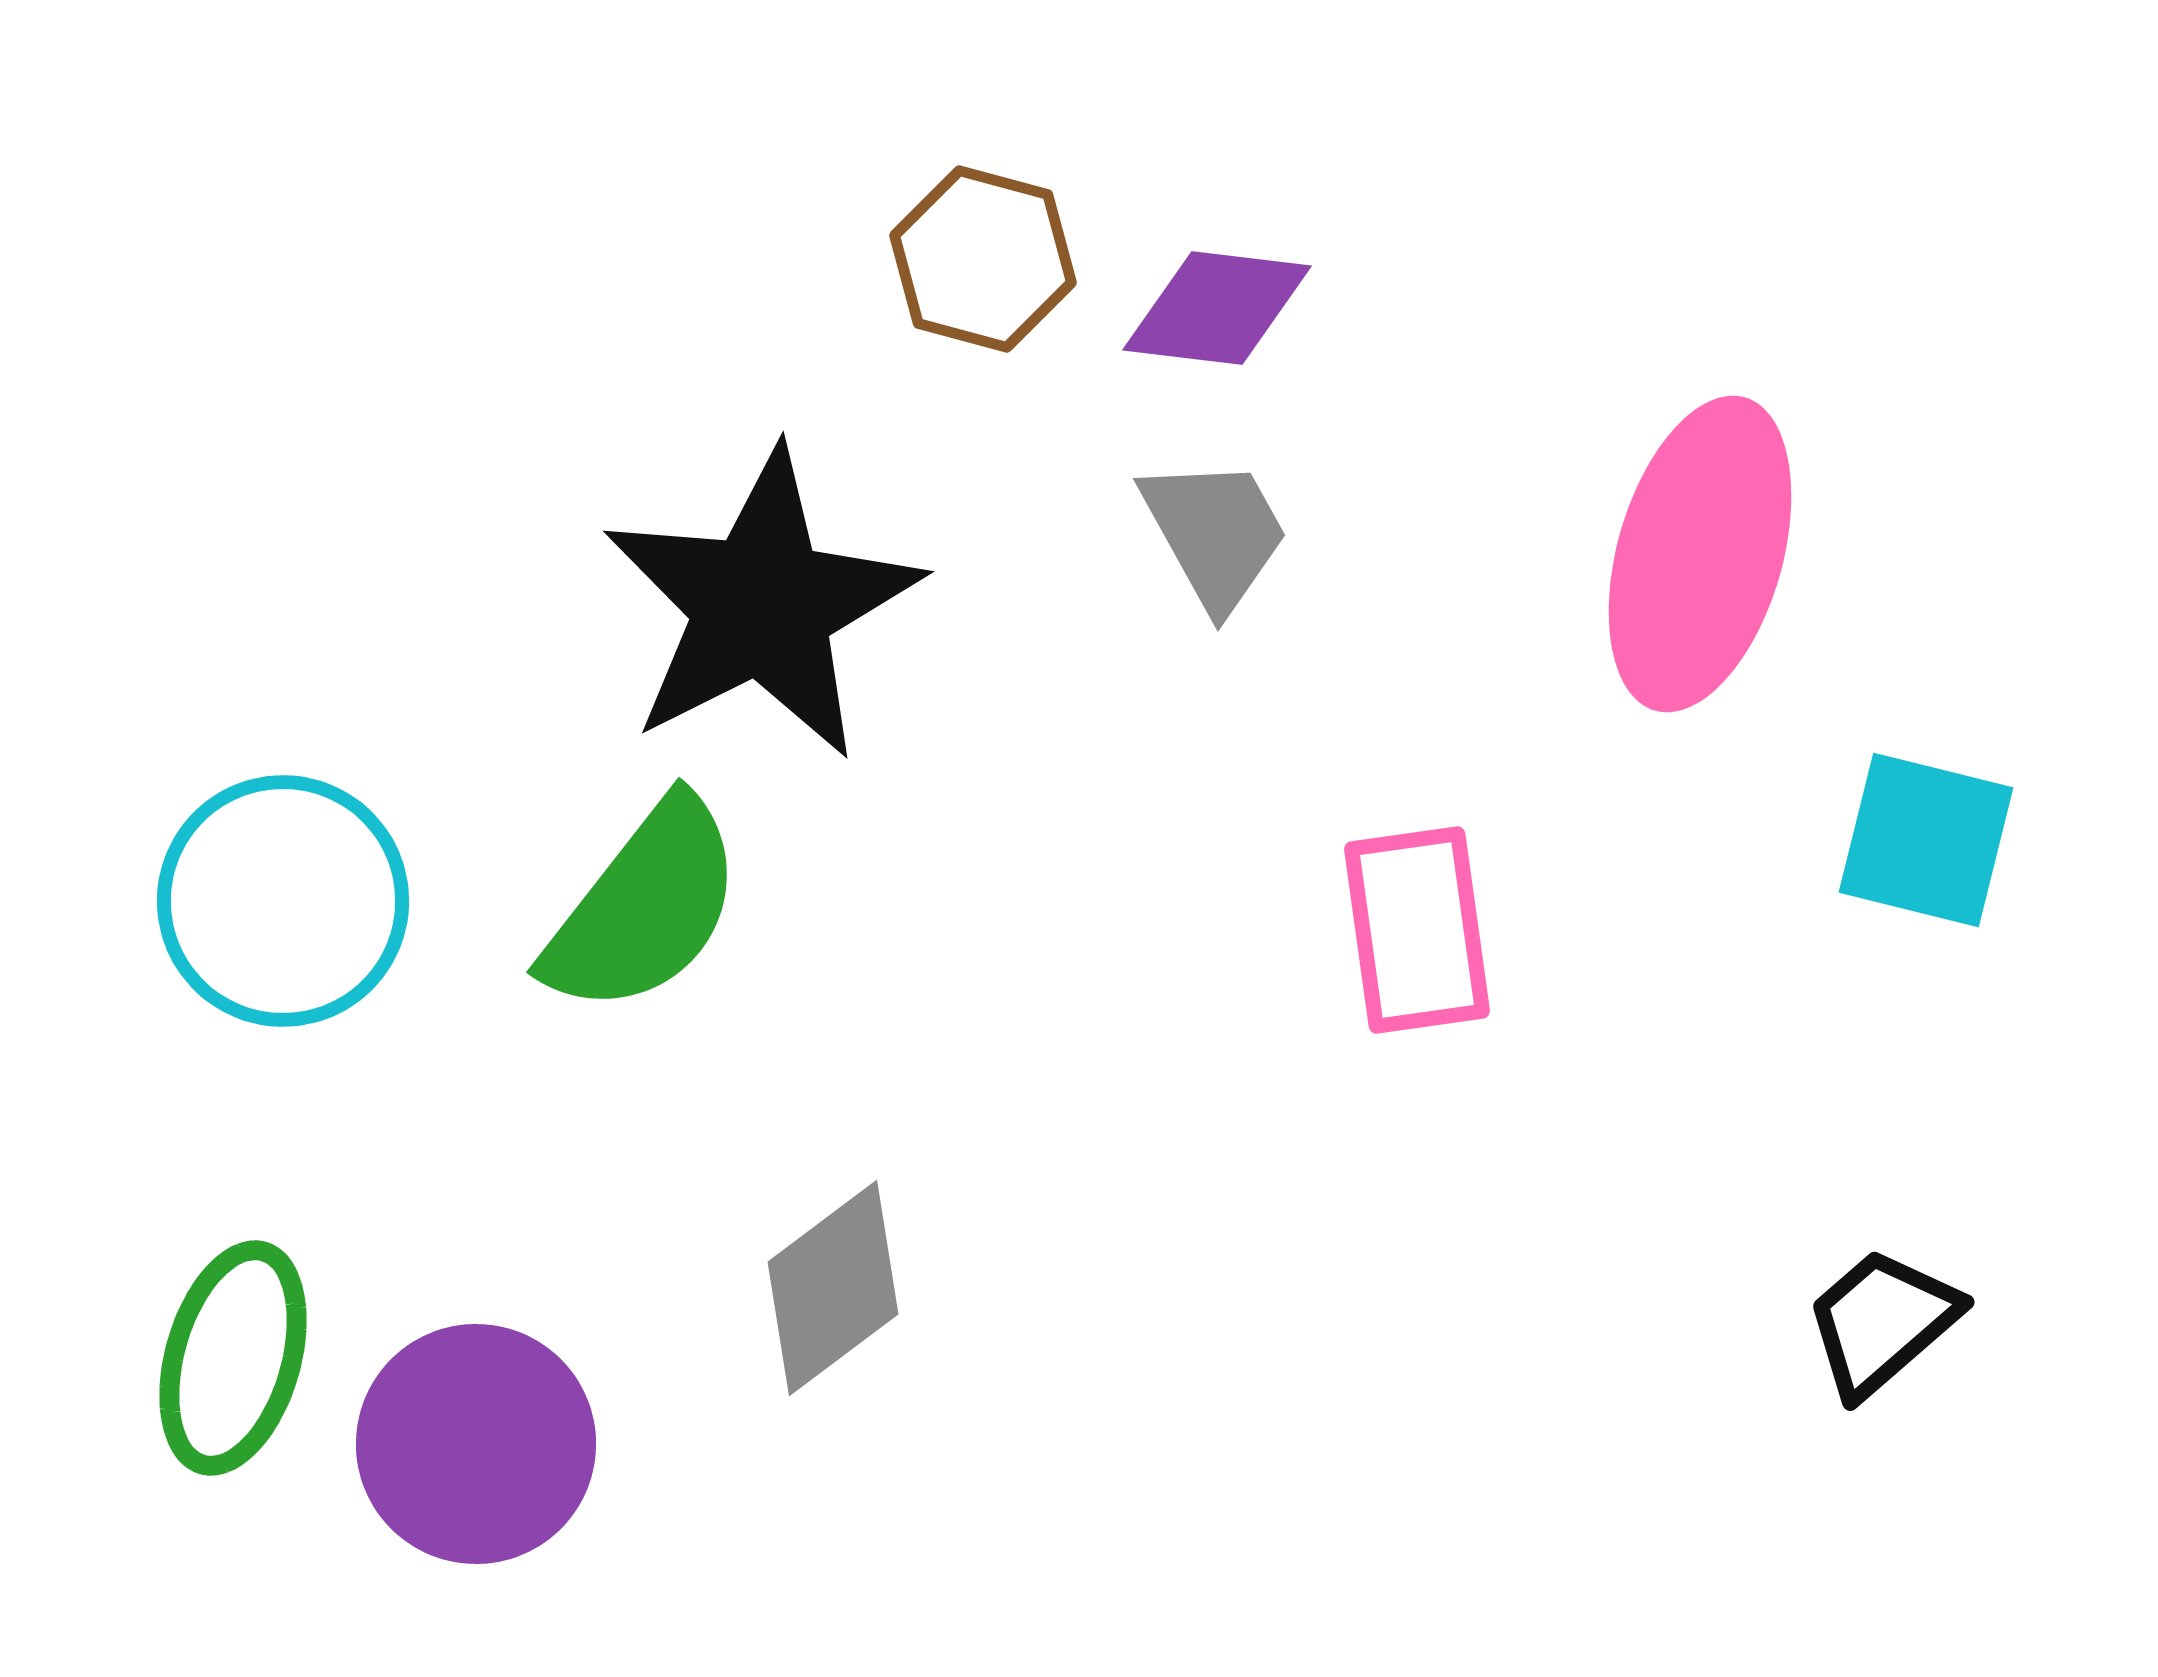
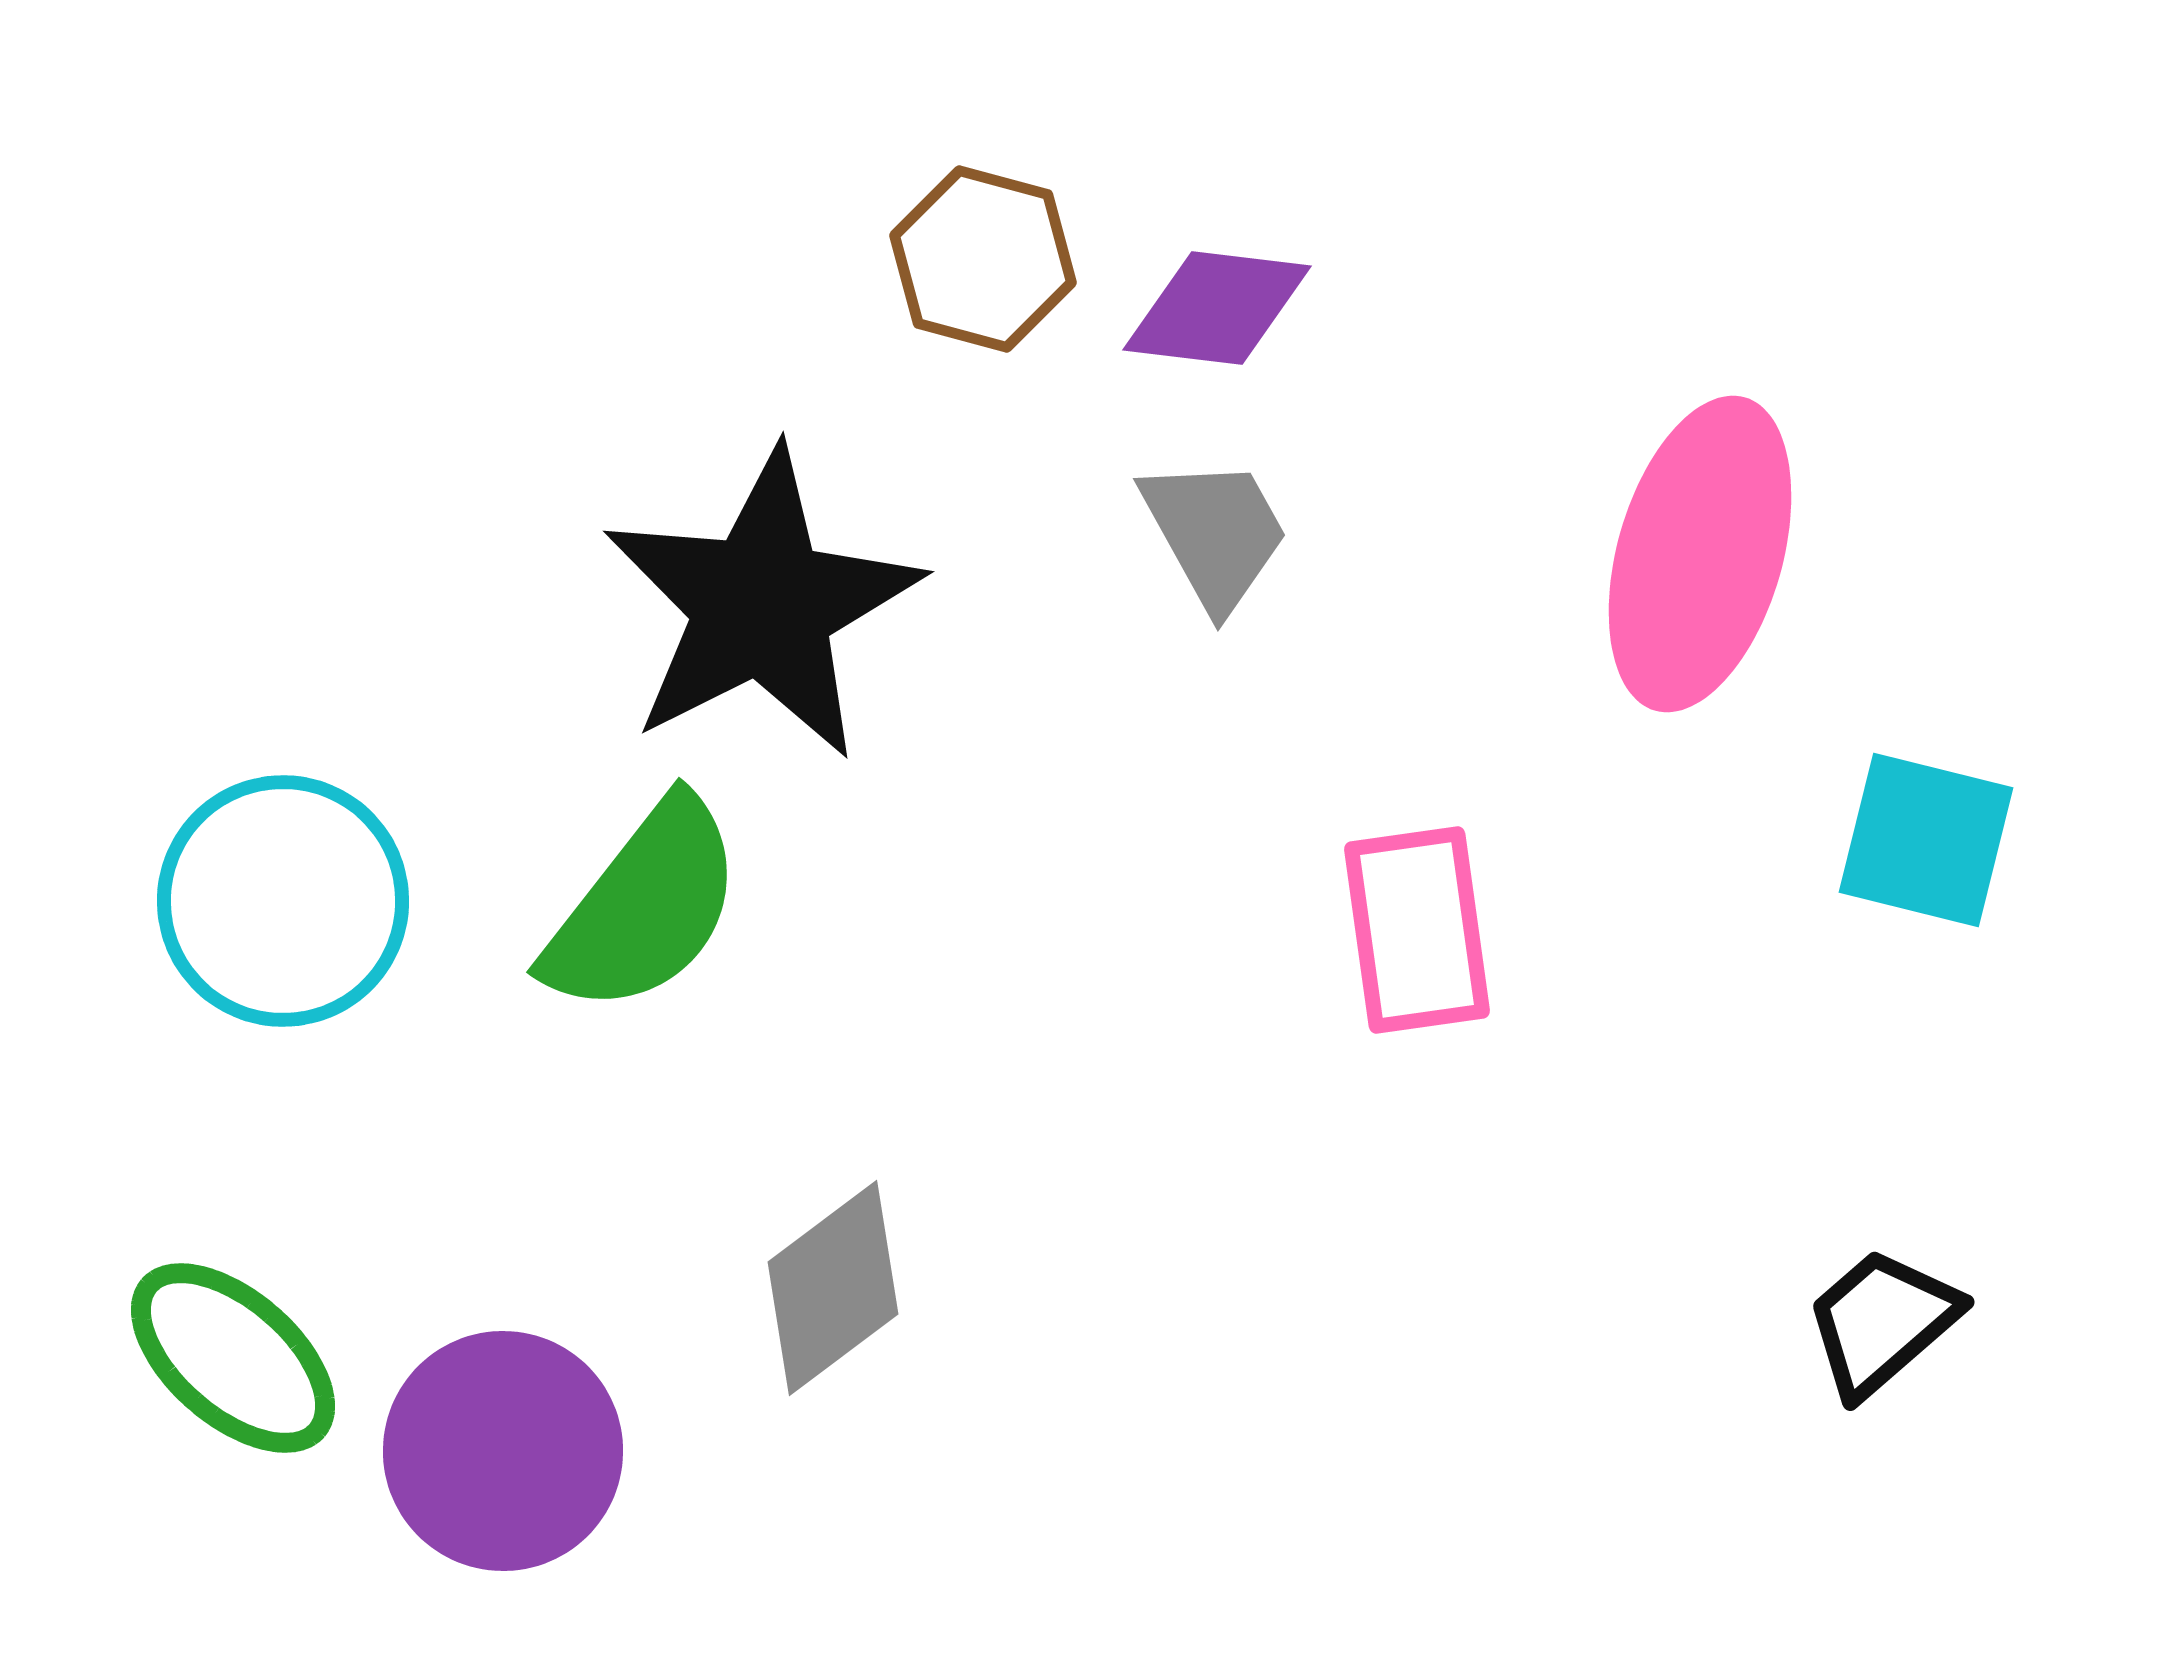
green ellipse: rotated 65 degrees counterclockwise
purple circle: moved 27 px right, 7 px down
